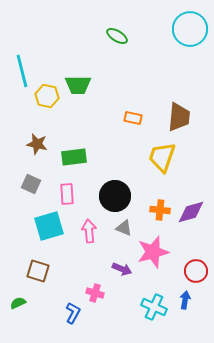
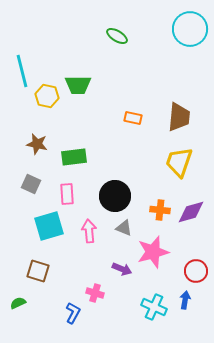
yellow trapezoid: moved 17 px right, 5 px down
